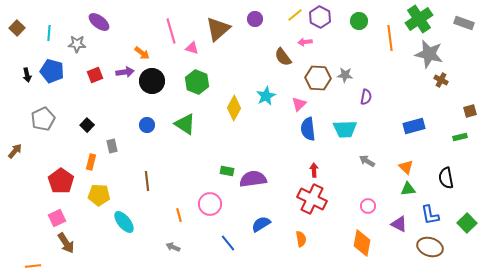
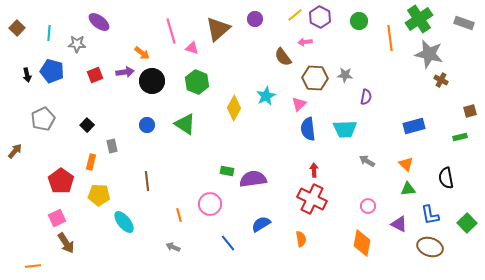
brown hexagon at (318, 78): moved 3 px left
orange triangle at (406, 167): moved 3 px up
